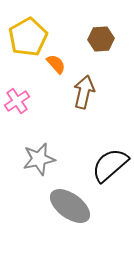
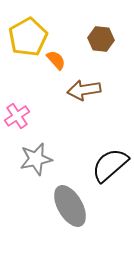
brown hexagon: rotated 10 degrees clockwise
orange semicircle: moved 4 px up
brown arrow: moved 2 px up; rotated 112 degrees counterclockwise
pink cross: moved 15 px down
gray star: moved 3 px left
gray ellipse: rotated 24 degrees clockwise
